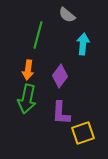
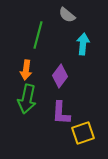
orange arrow: moved 2 px left
